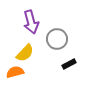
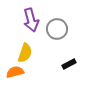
purple arrow: moved 2 px up
gray circle: moved 10 px up
yellow semicircle: rotated 24 degrees counterclockwise
